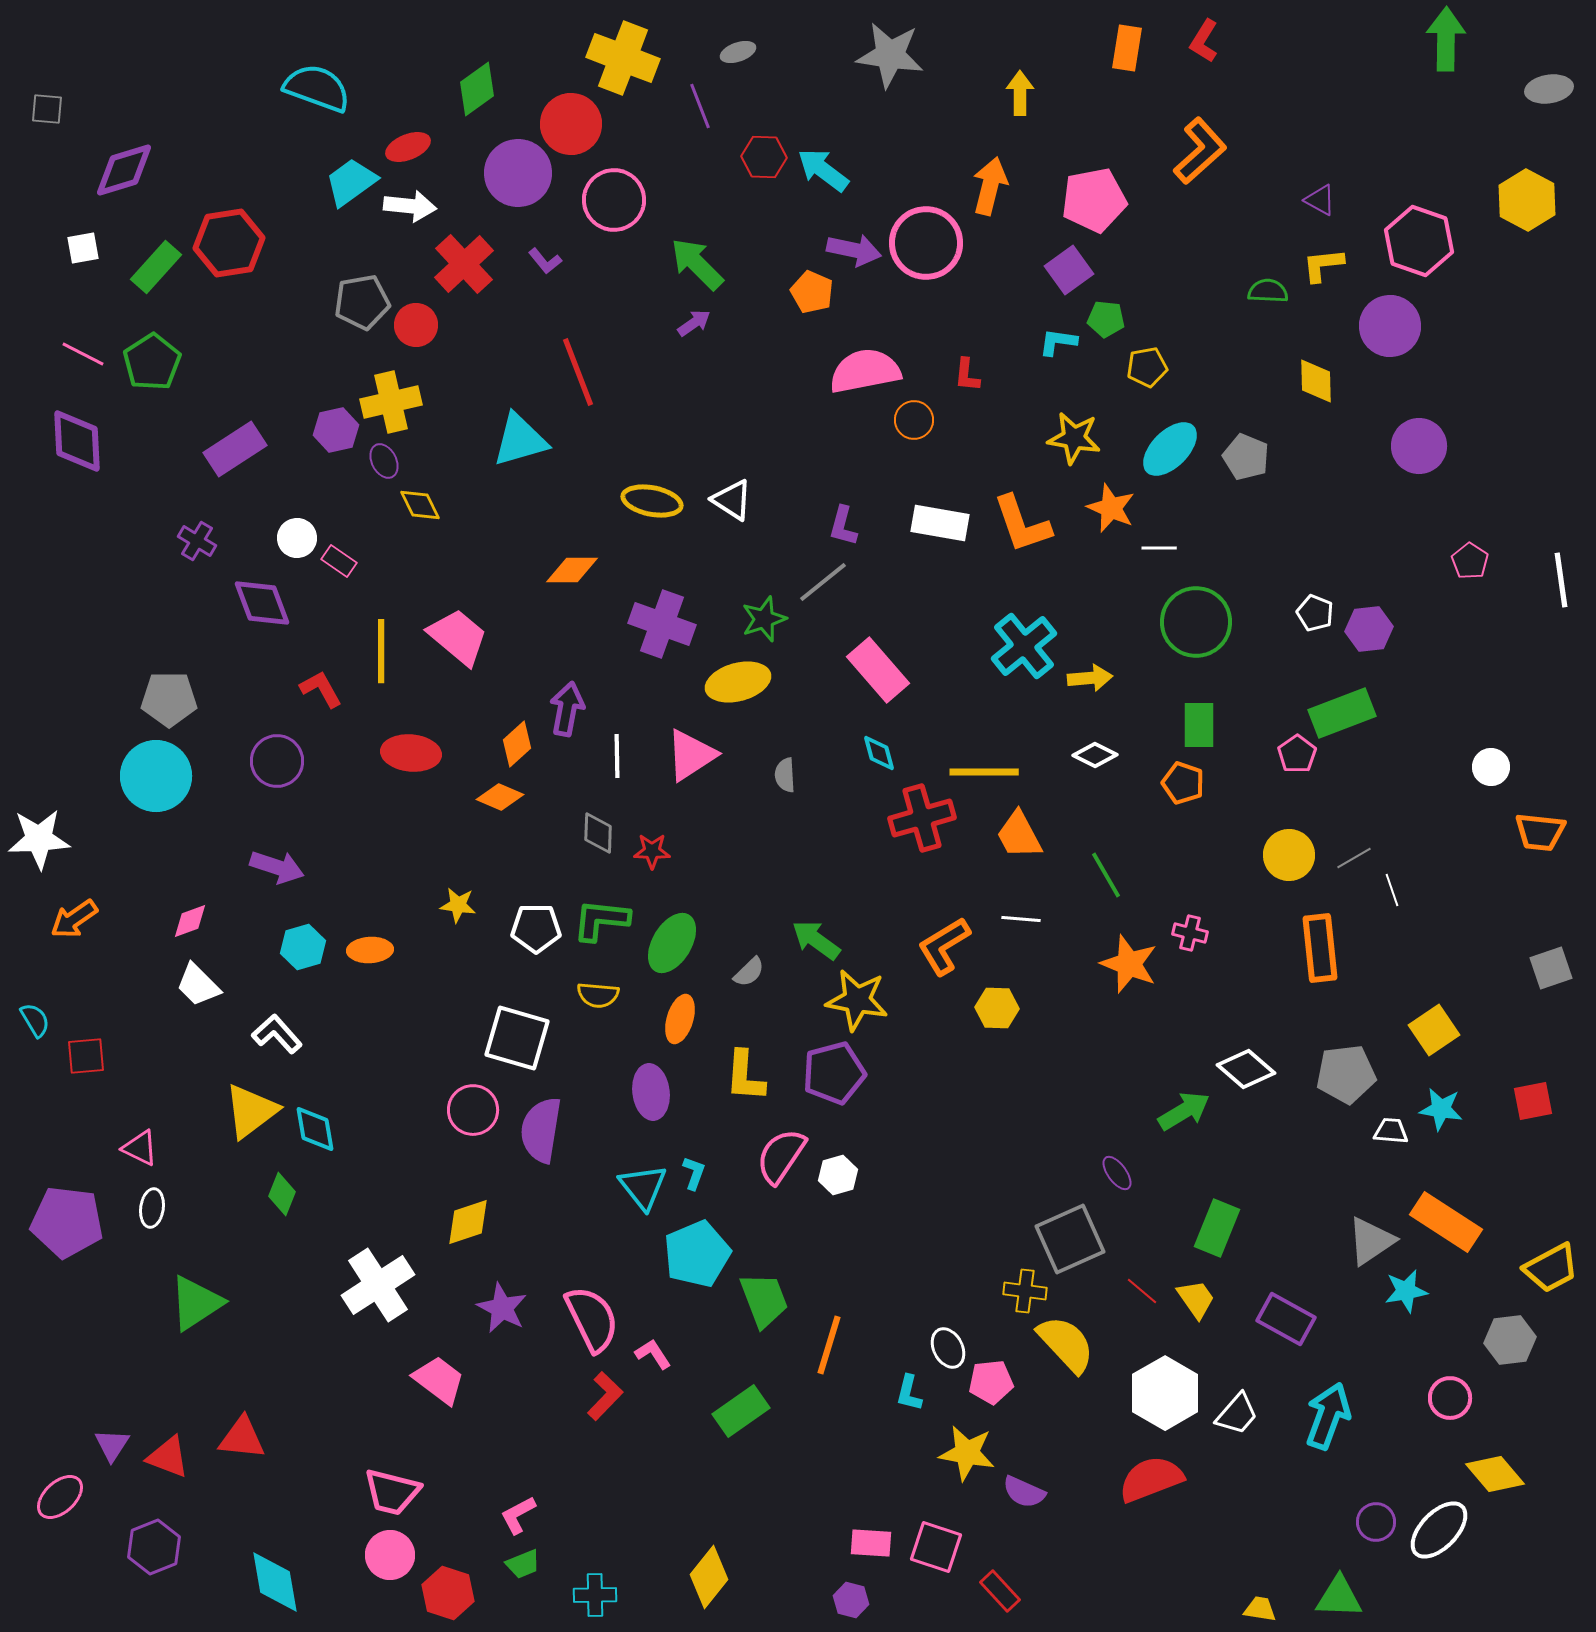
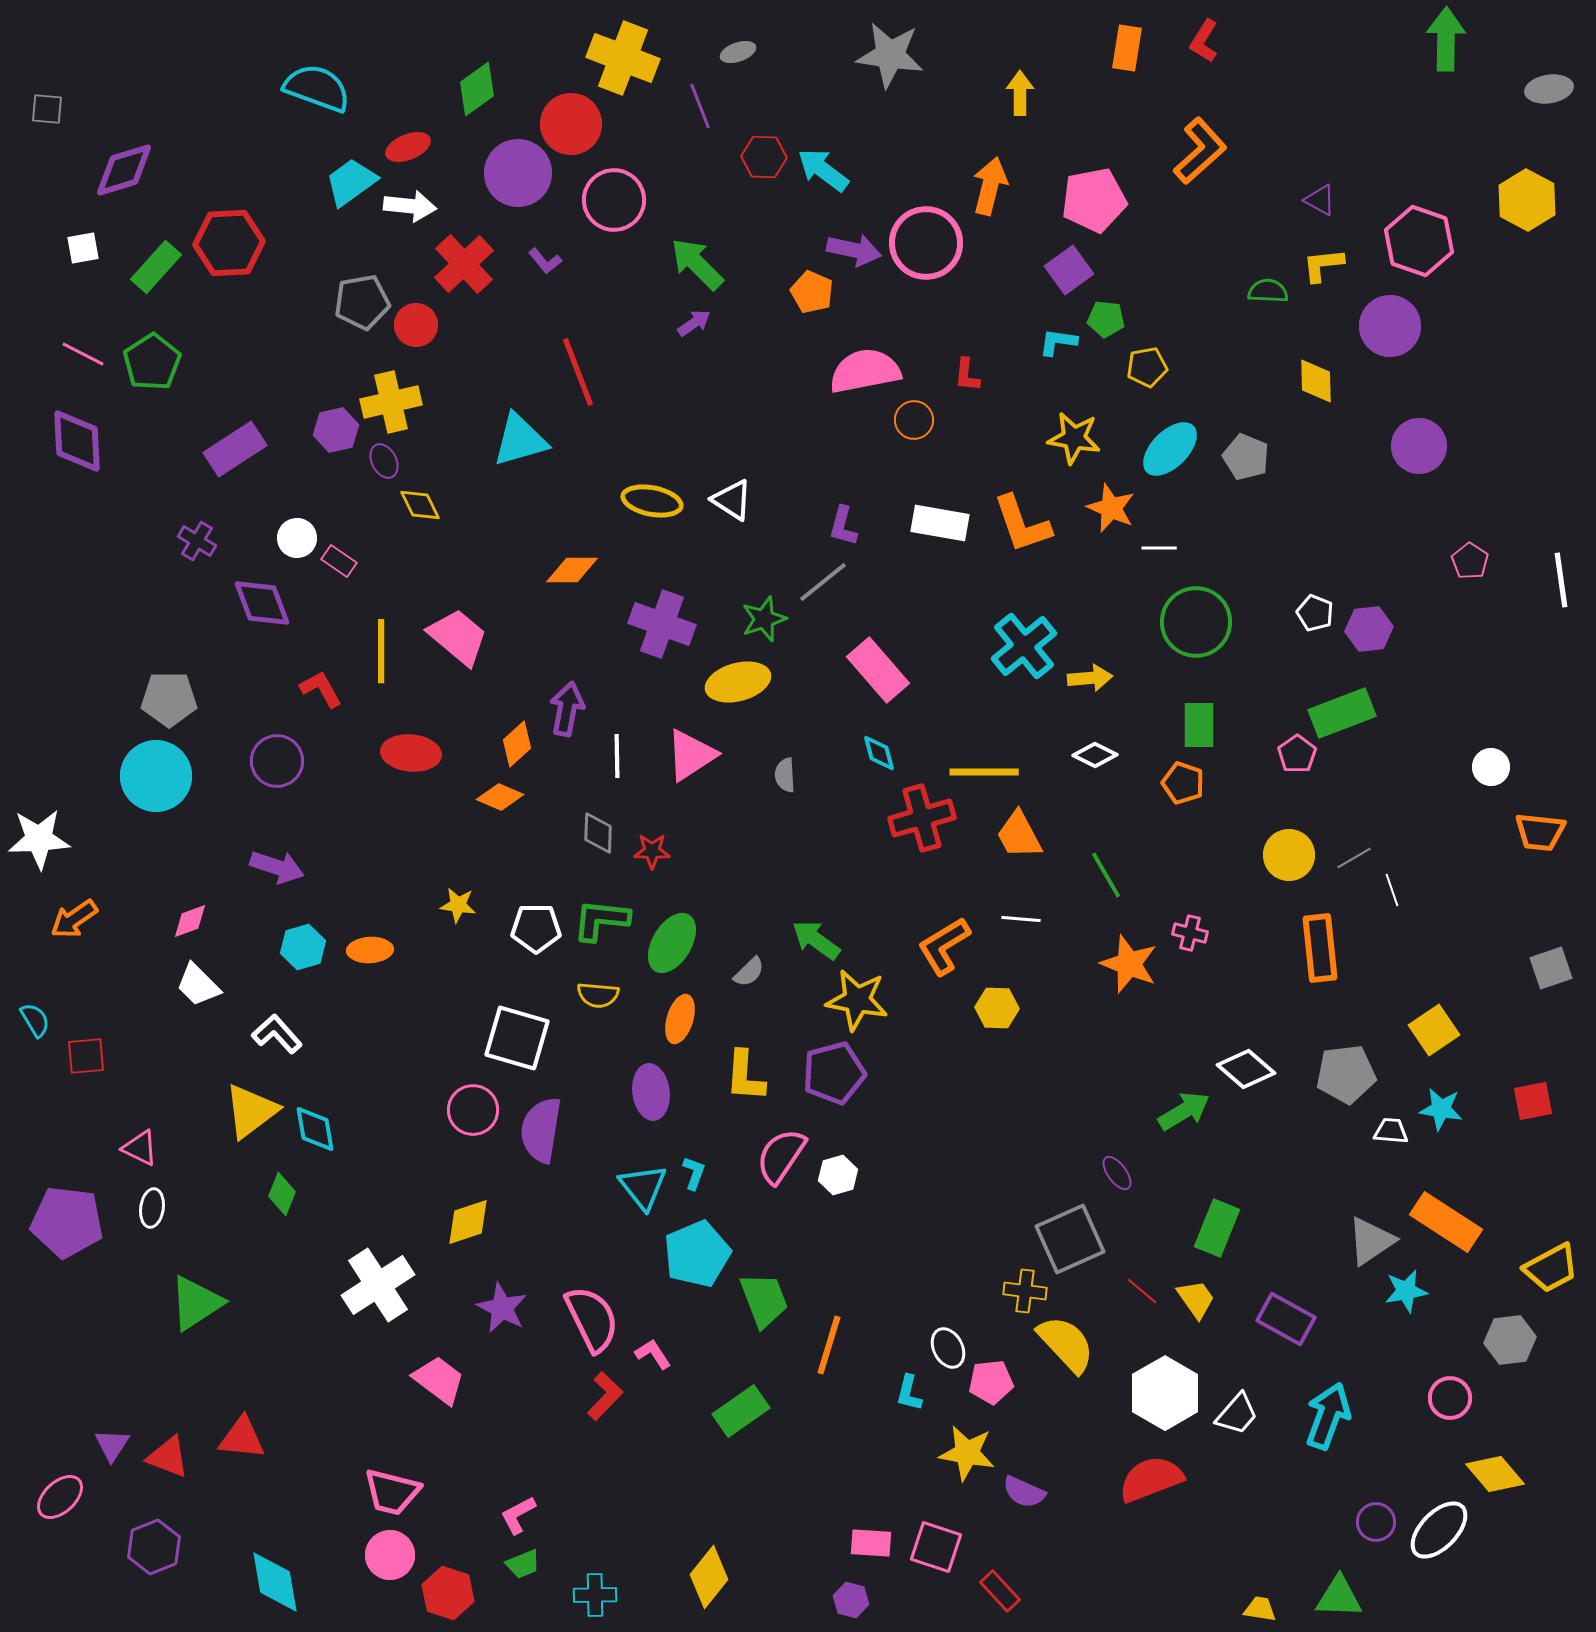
red hexagon at (229, 243): rotated 6 degrees clockwise
